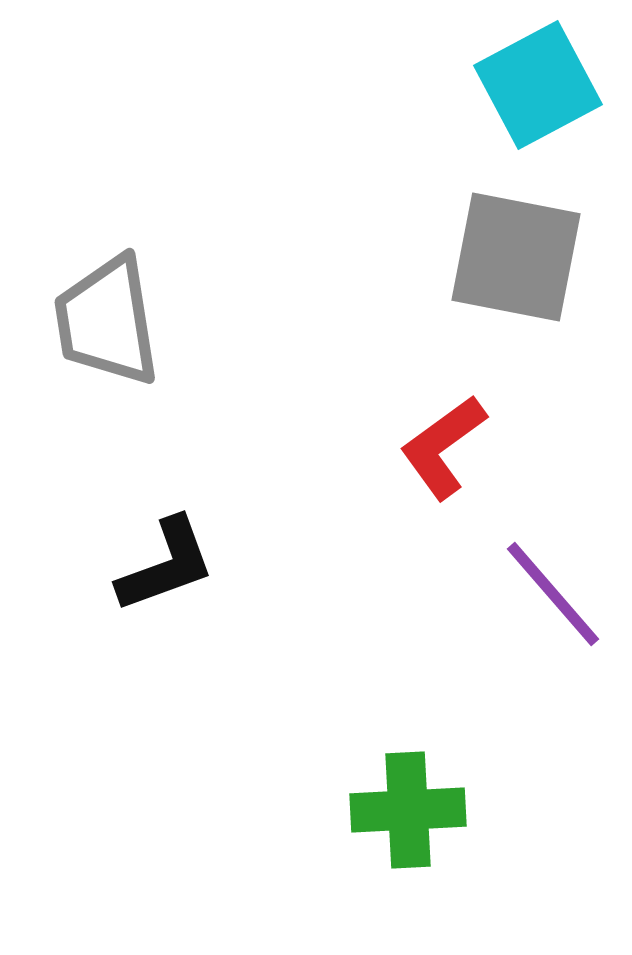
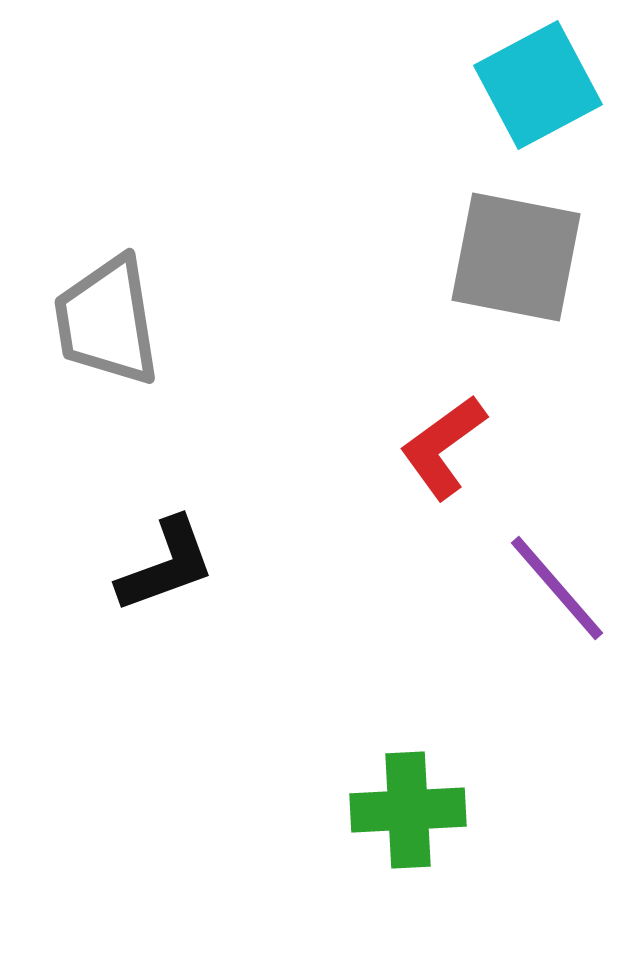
purple line: moved 4 px right, 6 px up
